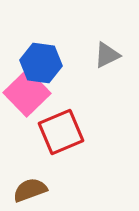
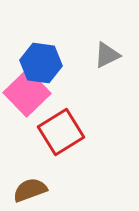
red square: rotated 9 degrees counterclockwise
